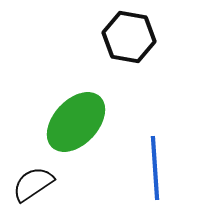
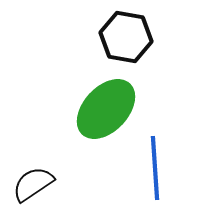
black hexagon: moved 3 px left
green ellipse: moved 30 px right, 13 px up
